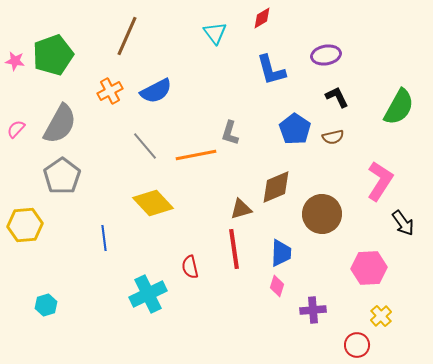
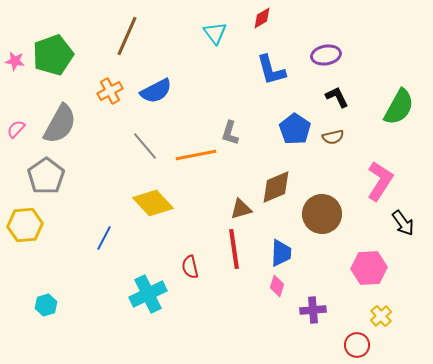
gray pentagon: moved 16 px left
blue line: rotated 35 degrees clockwise
